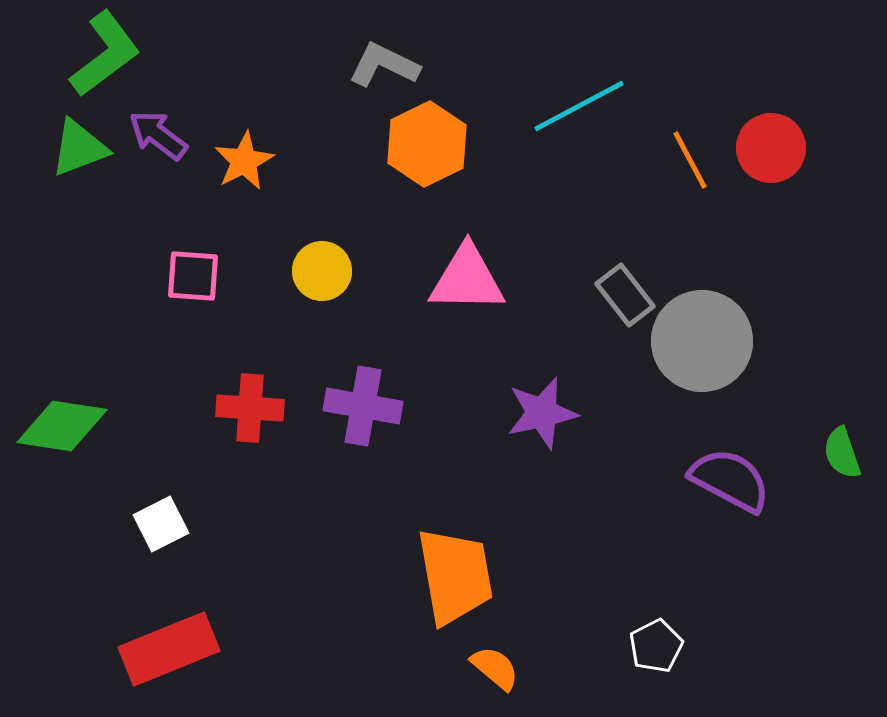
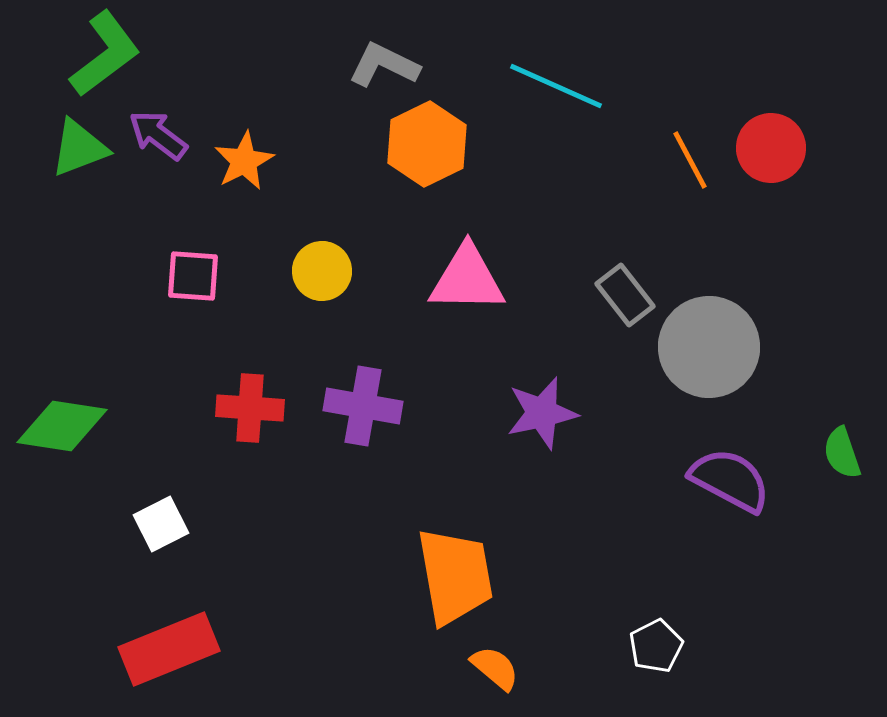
cyan line: moved 23 px left, 20 px up; rotated 52 degrees clockwise
gray circle: moved 7 px right, 6 px down
